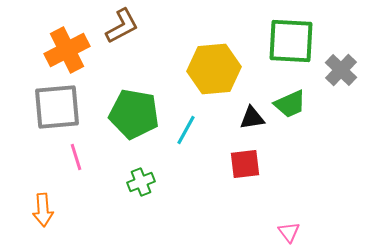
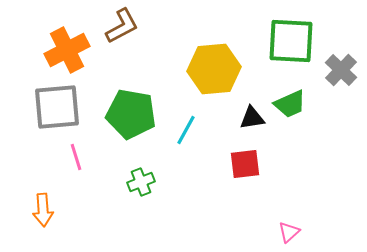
green pentagon: moved 3 px left
pink triangle: rotated 25 degrees clockwise
